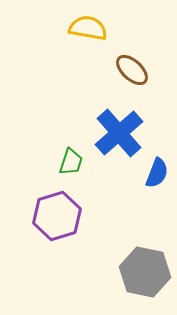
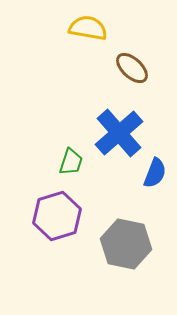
brown ellipse: moved 2 px up
blue semicircle: moved 2 px left
gray hexagon: moved 19 px left, 28 px up
